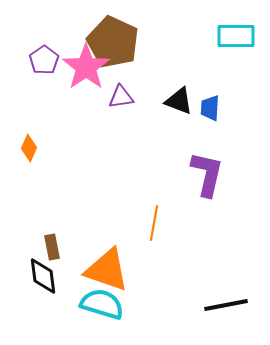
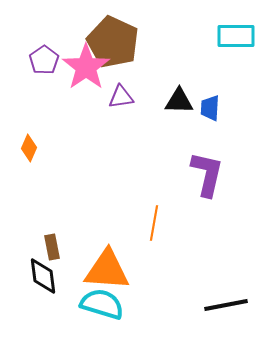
black triangle: rotated 20 degrees counterclockwise
orange triangle: rotated 15 degrees counterclockwise
